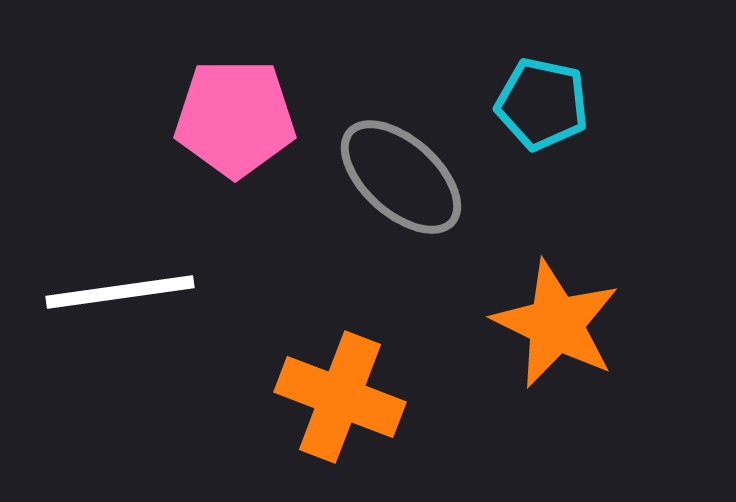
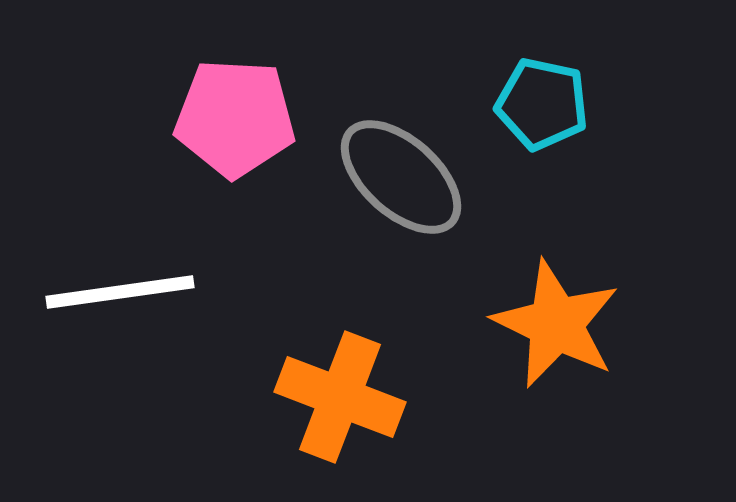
pink pentagon: rotated 3 degrees clockwise
